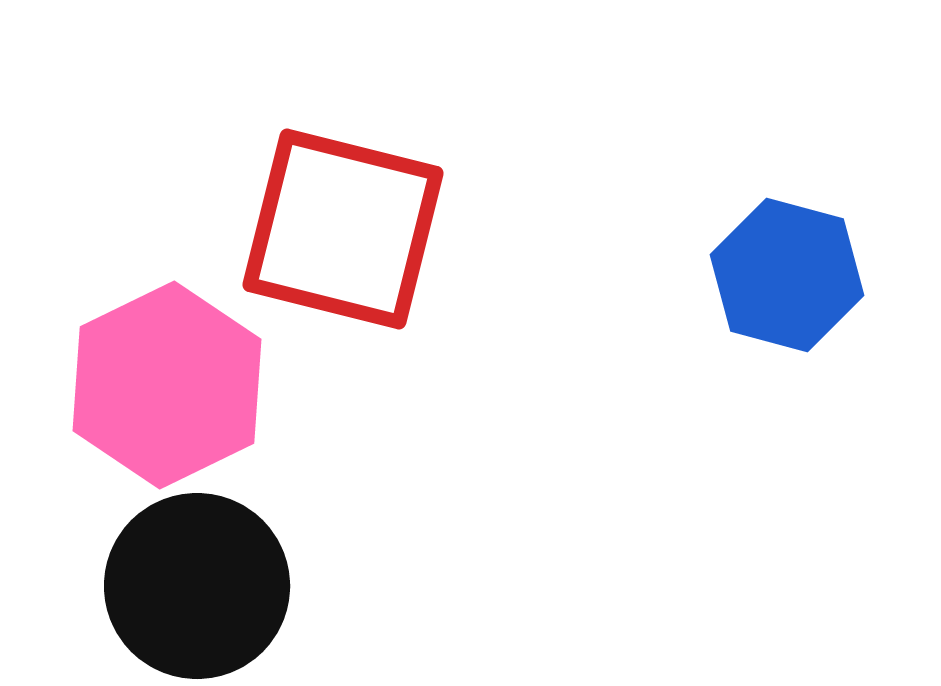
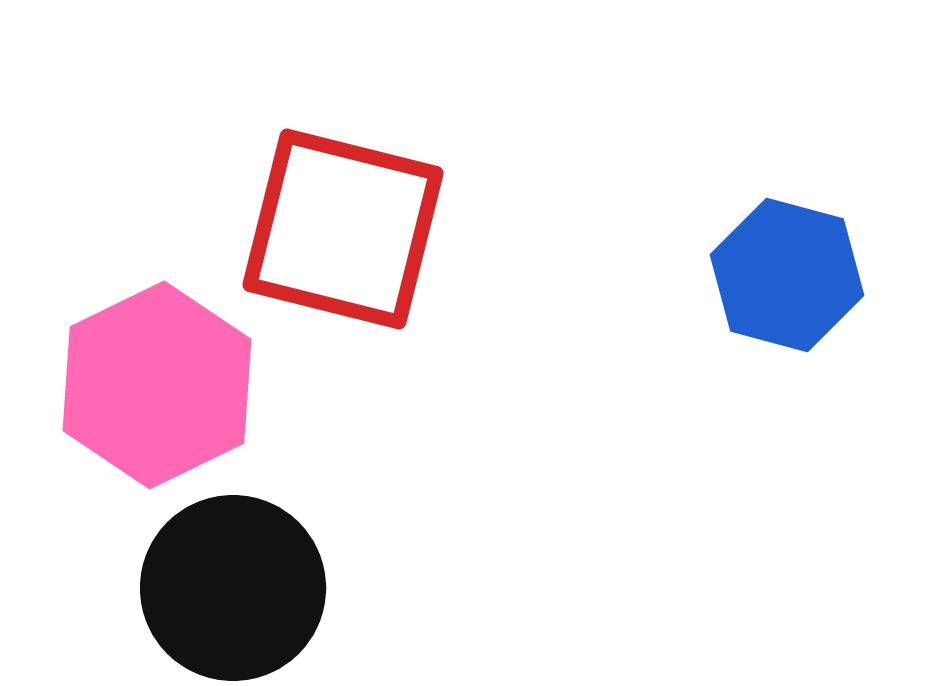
pink hexagon: moved 10 px left
black circle: moved 36 px right, 2 px down
